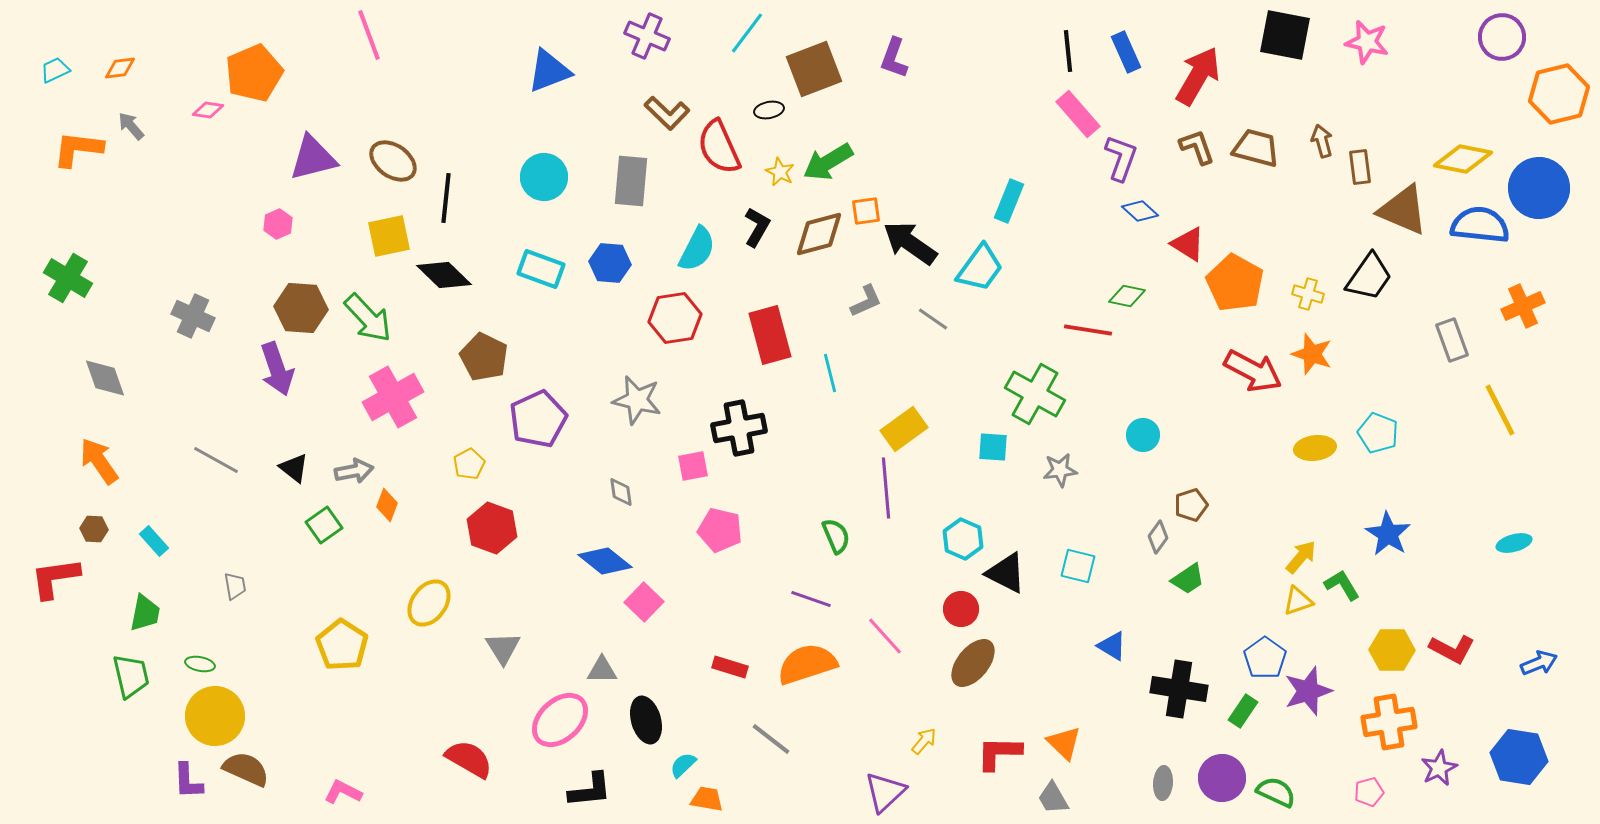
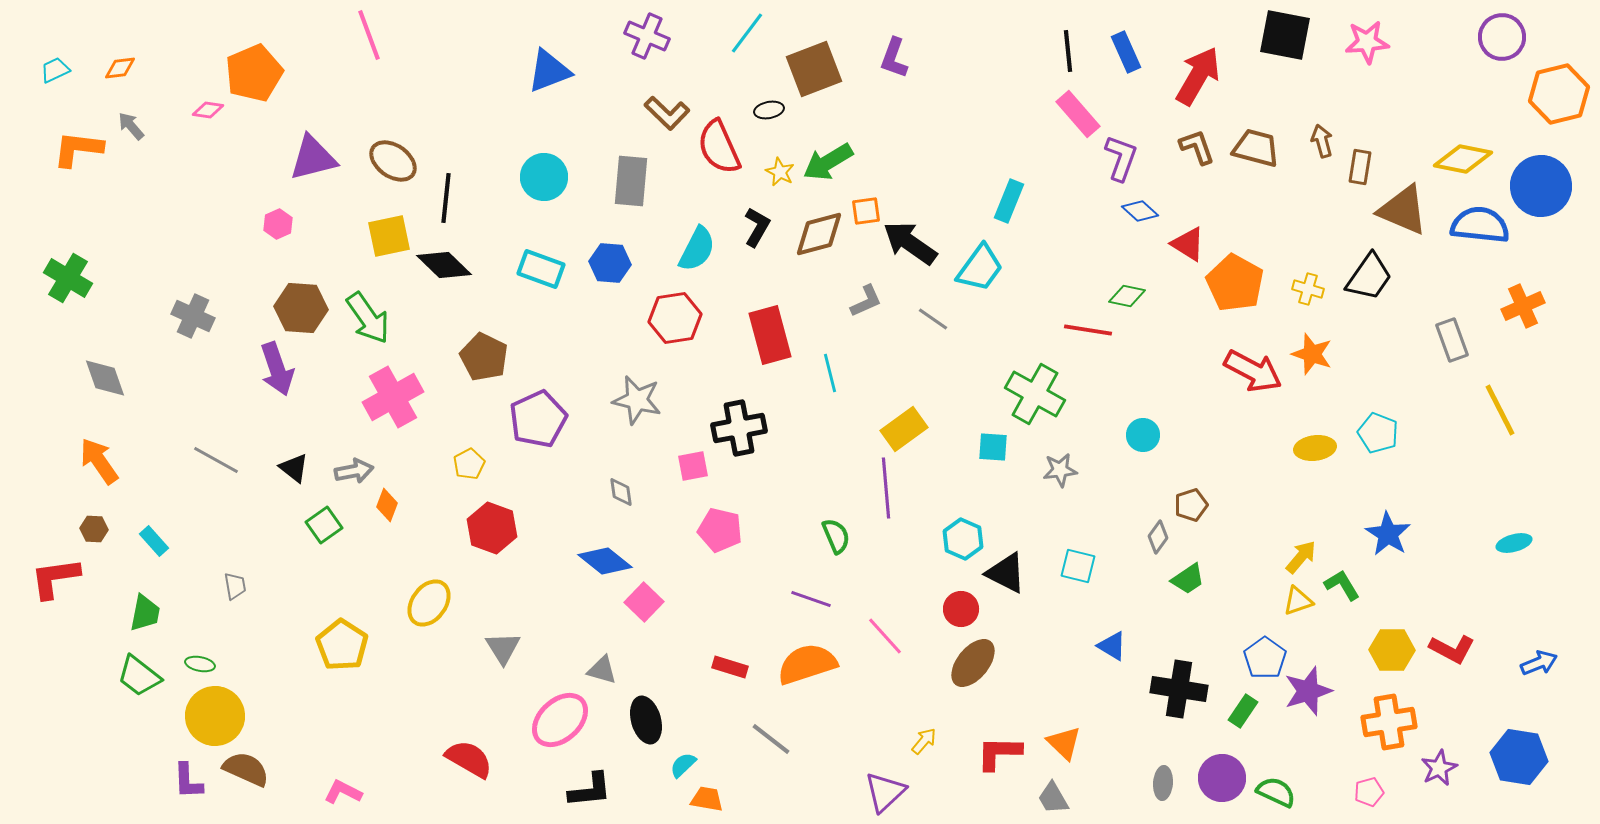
pink star at (1367, 42): rotated 18 degrees counterclockwise
brown rectangle at (1360, 167): rotated 16 degrees clockwise
blue circle at (1539, 188): moved 2 px right, 2 px up
black diamond at (444, 275): moved 10 px up
yellow cross at (1308, 294): moved 5 px up
green arrow at (368, 318): rotated 8 degrees clockwise
gray triangle at (602, 670): rotated 16 degrees clockwise
green trapezoid at (131, 676): moved 8 px right; rotated 141 degrees clockwise
